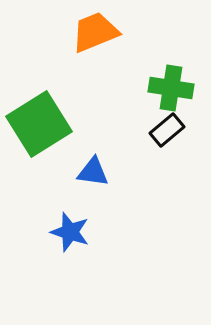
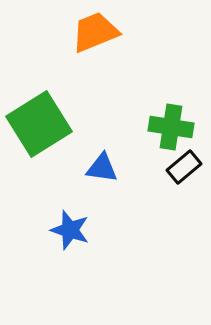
green cross: moved 39 px down
black rectangle: moved 17 px right, 37 px down
blue triangle: moved 9 px right, 4 px up
blue star: moved 2 px up
